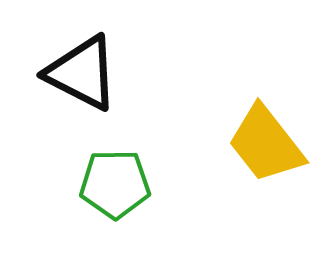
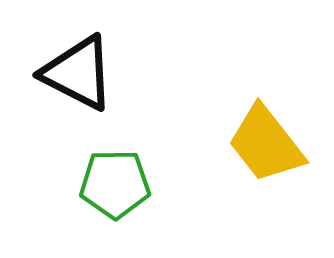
black triangle: moved 4 px left
